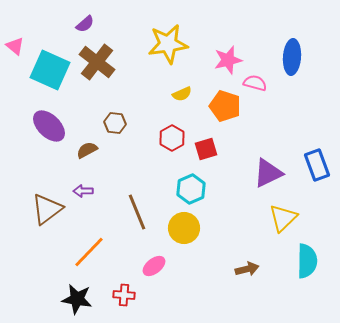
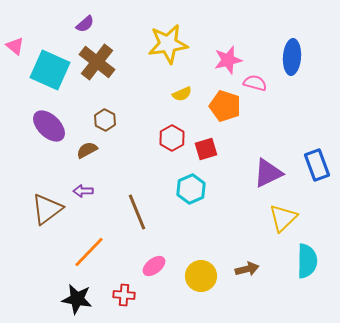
brown hexagon: moved 10 px left, 3 px up; rotated 20 degrees clockwise
yellow circle: moved 17 px right, 48 px down
